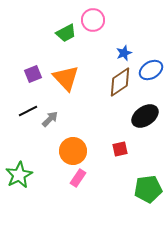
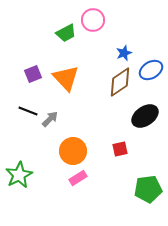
black line: rotated 48 degrees clockwise
pink rectangle: rotated 24 degrees clockwise
